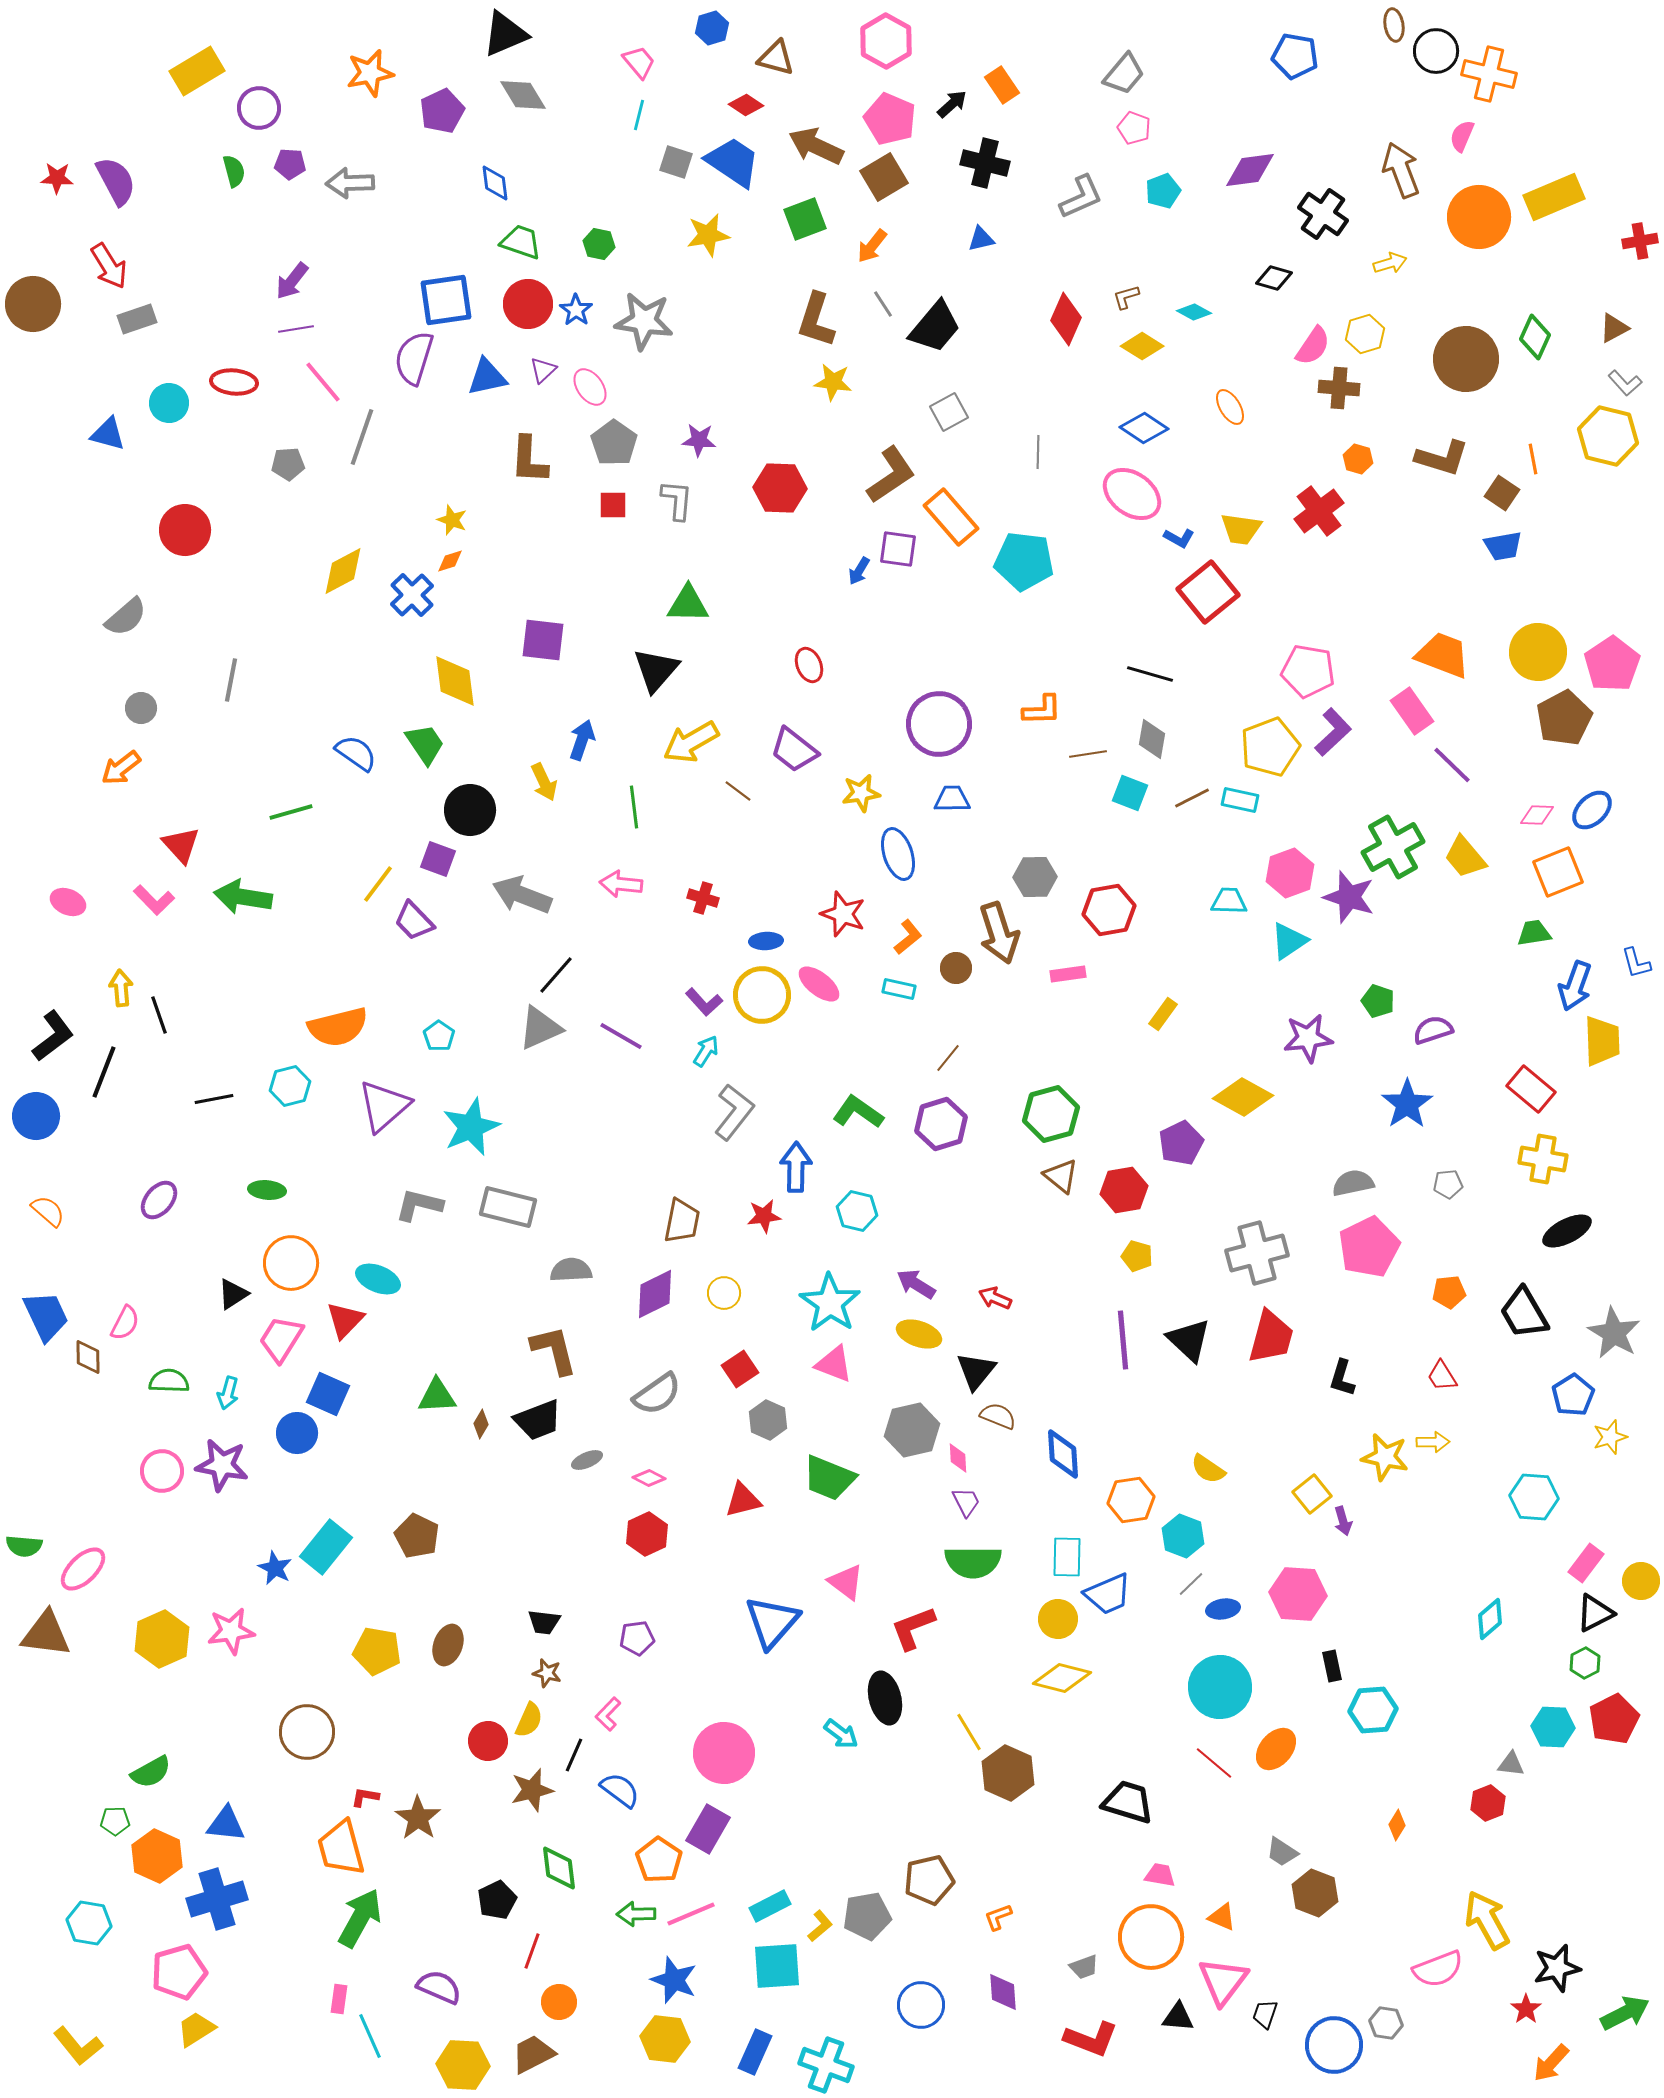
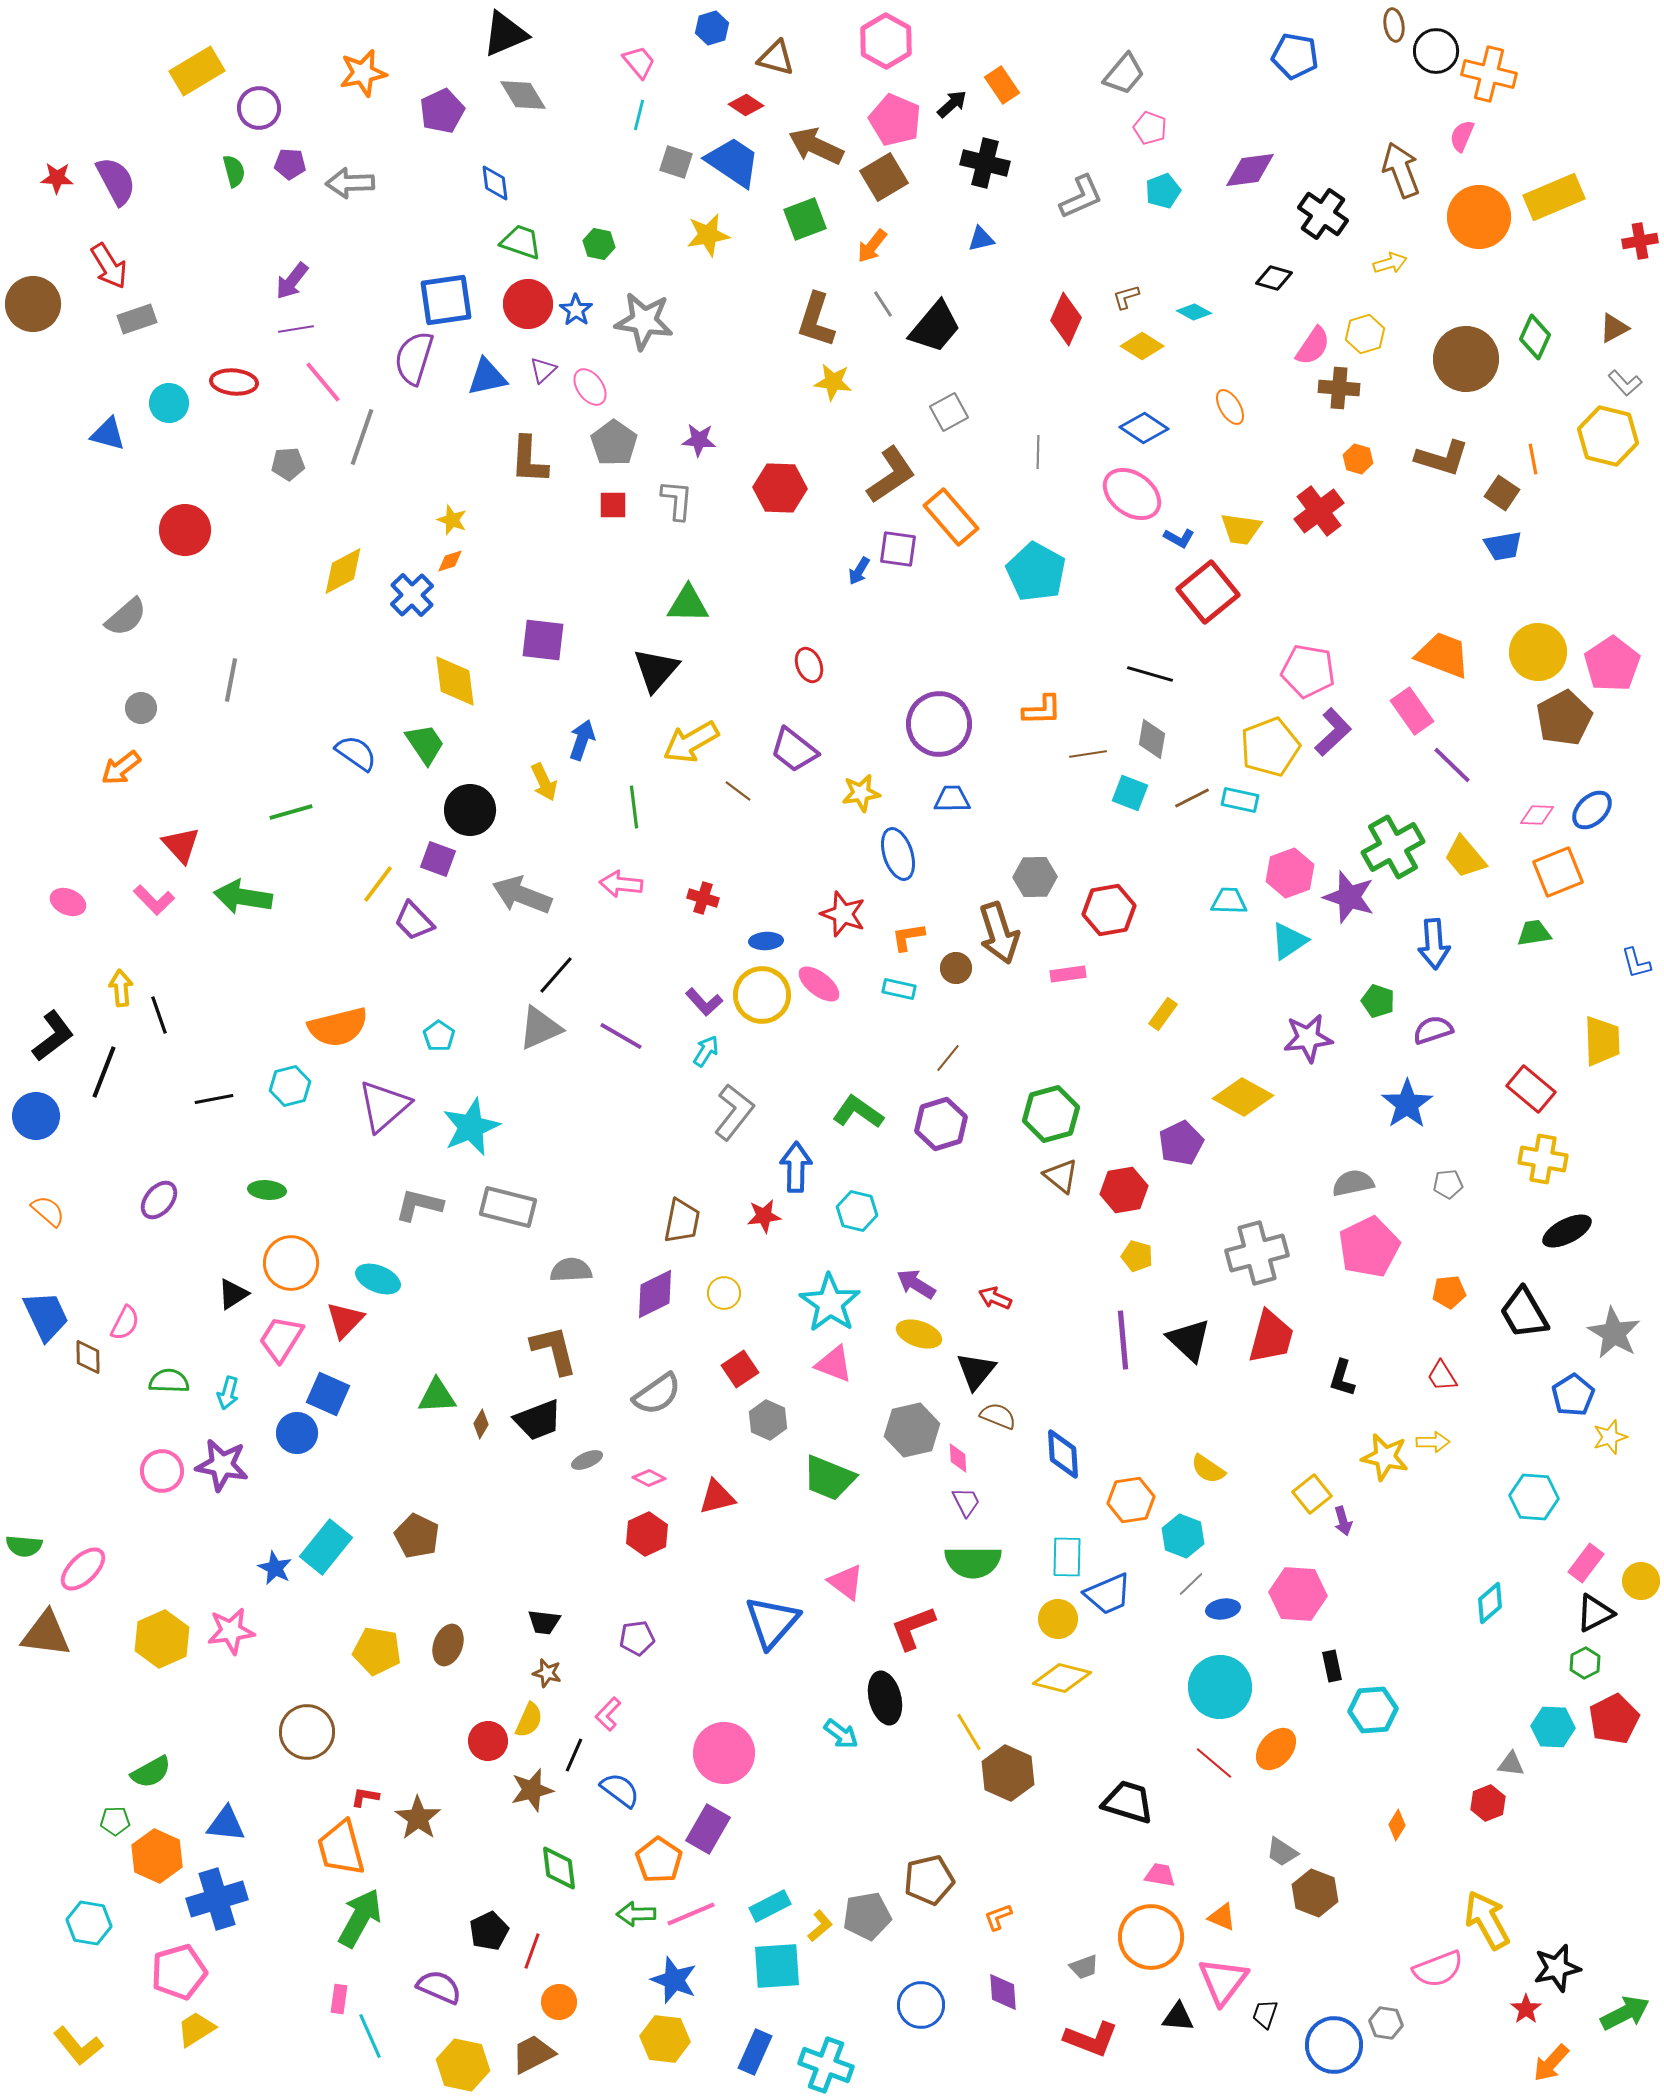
orange star at (370, 73): moved 7 px left
pink pentagon at (890, 119): moved 5 px right, 1 px down
pink pentagon at (1134, 128): moved 16 px right
cyan pentagon at (1024, 561): moved 12 px right, 11 px down; rotated 22 degrees clockwise
orange L-shape at (908, 937): rotated 150 degrees counterclockwise
blue arrow at (1575, 986): moved 141 px left, 42 px up; rotated 24 degrees counterclockwise
red triangle at (743, 1500): moved 26 px left, 3 px up
cyan diamond at (1490, 1619): moved 16 px up
black pentagon at (497, 1900): moved 8 px left, 31 px down
yellow hexagon at (463, 2065): rotated 9 degrees clockwise
